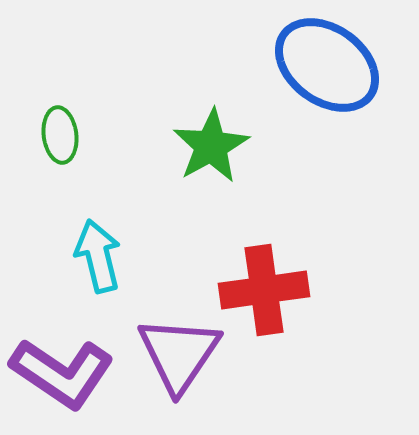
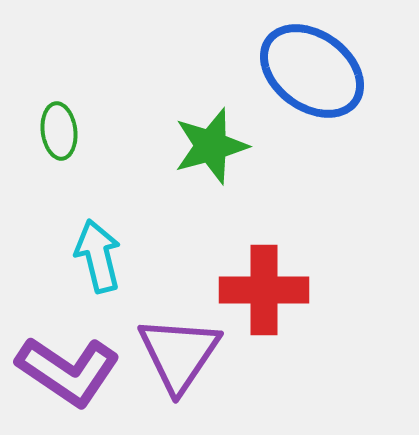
blue ellipse: moved 15 px left, 6 px down
green ellipse: moved 1 px left, 4 px up
green star: rotated 14 degrees clockwise
red cross: rotated 8 degrees clockwise
purple L-shape: moved 6 px right, 2 px up
